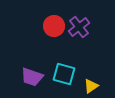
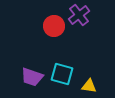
purple cross: moved 12 px up
cyan square: moved 2 px left
yellow triangle: moved 2 px left; rotated 42 degrees clockwise
